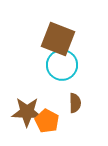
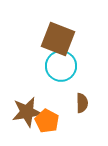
cyan circle: moved 1 px left, 1 px down
brown semicircle: moved 7 px right
brown star: rotated 12 degrees counterclockwise
